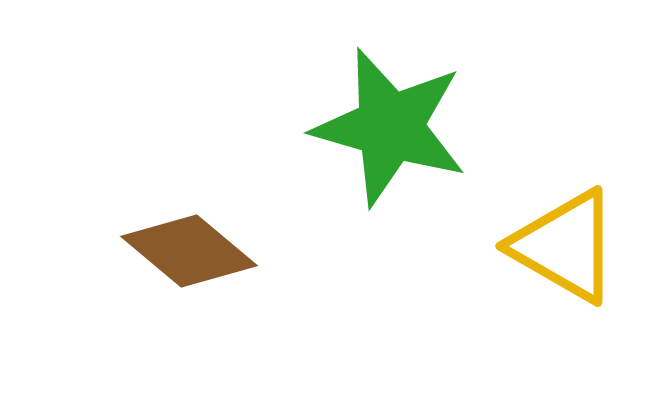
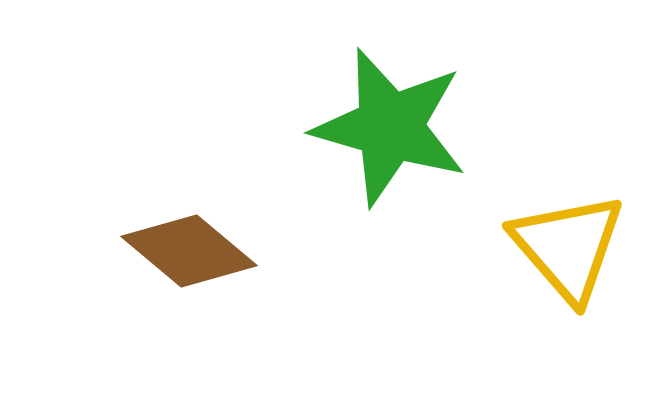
yellow triangle: moved 3 px right, 1 px down; rotated 19 degrees clockwise
